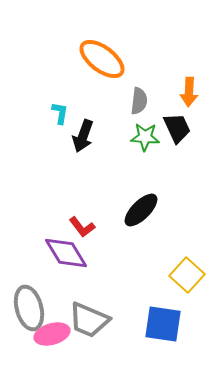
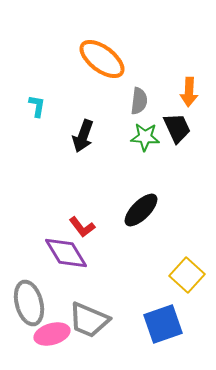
cyan L-shape: moved 23 px left, 7 px up
gray ellipse: moved 5 px up
blue square: rotated 27 degrees counterclockwise
